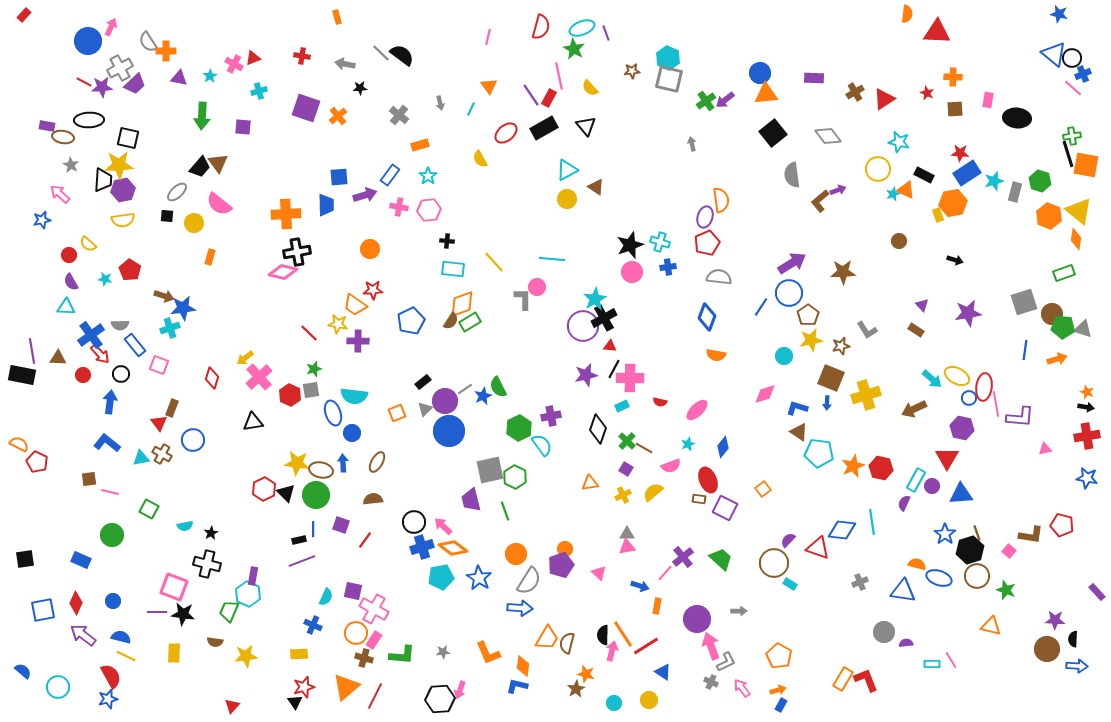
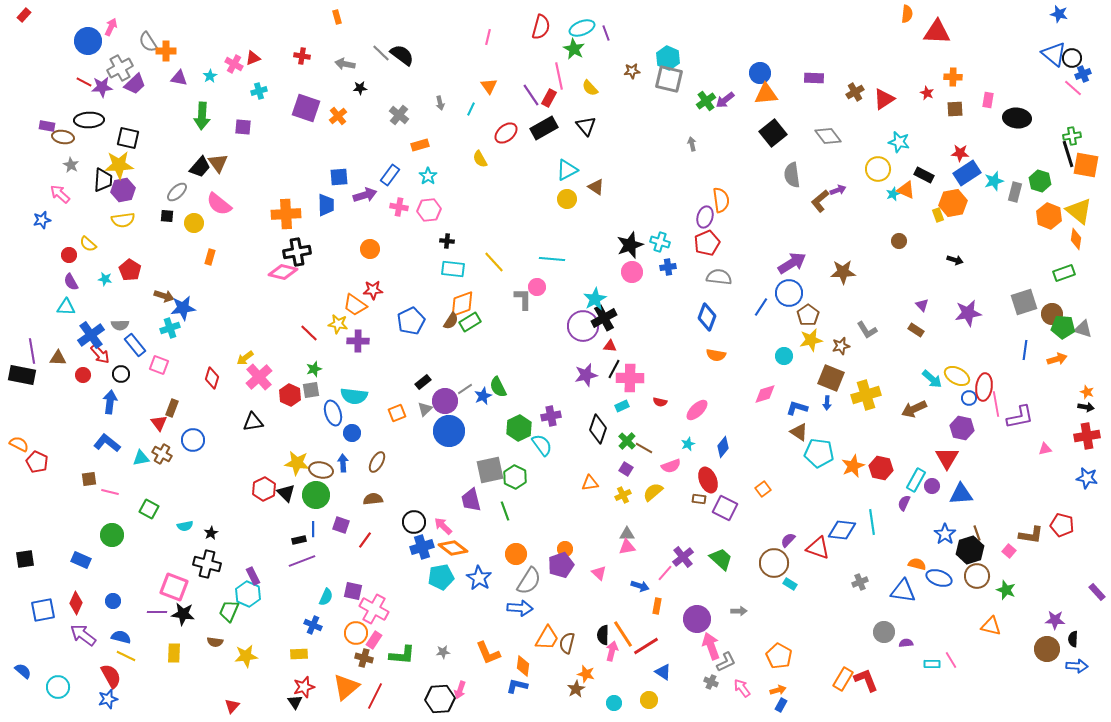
purple L-shape at (1020, 417): rotated 16 degrees counterclockwise
purple rectangle at (253, 576): rotated 36 degrees counterclockwise
